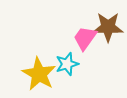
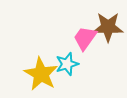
yellow star: moved 2 px right
